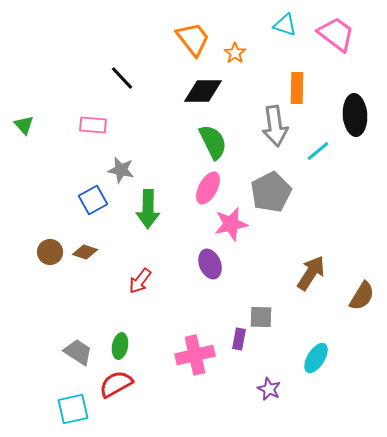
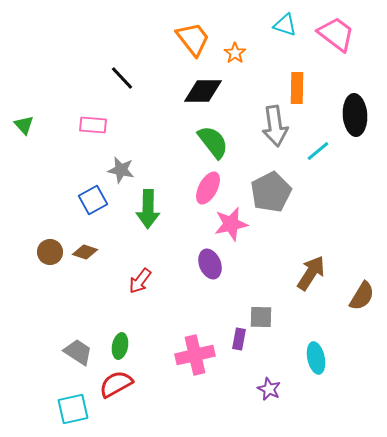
green semicircle: rotated 12 degrees counterclockwise
cyan ellipse: rotated 44 degrees counterclockwise
